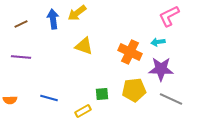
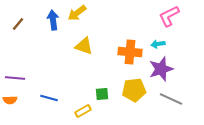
blue arrow: moved 1 px down
brown line: moved 3 px left; rotated 24 degrees counterclockwise
cyan arrow: moved 2 px down
orange cross: rotated 20 degrees counterclockwise
purple line: moved 6 px left, 21 px down
purple star: rotated 20 degrees counterclockwise
